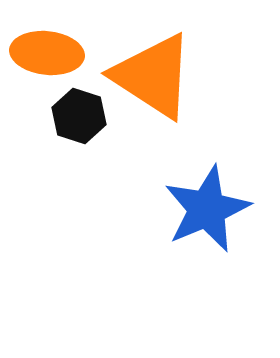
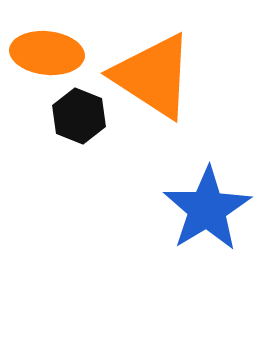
black hexagon: rotated 4 degrees clockwise
blue star: rotated 8 degrees counterclockwise
